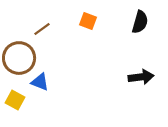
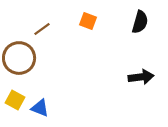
blue triangle: moved 26 px down
